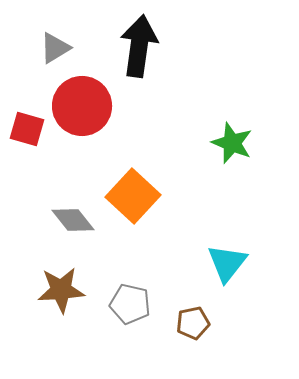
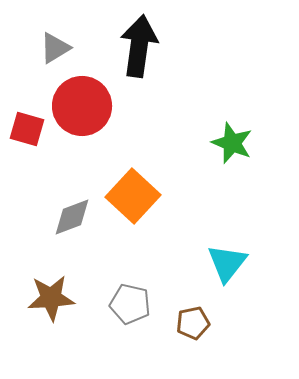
gray diamond: moved 1 px left, 3 px up; rotated 72 degrees counterclockwise
brown star: moved 10 px left, 8 px down
